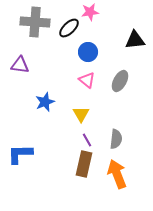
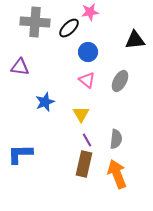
purple triangle: moved 2 px down
